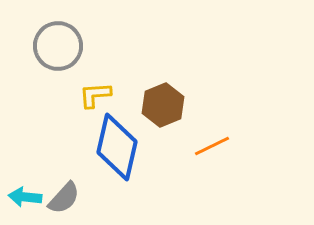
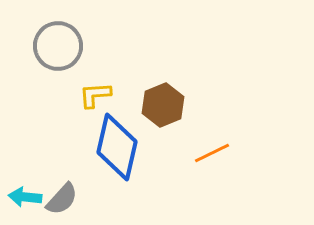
orange line: moved 7 px down
gray semicircle: moved 2 px left, 1 px down
